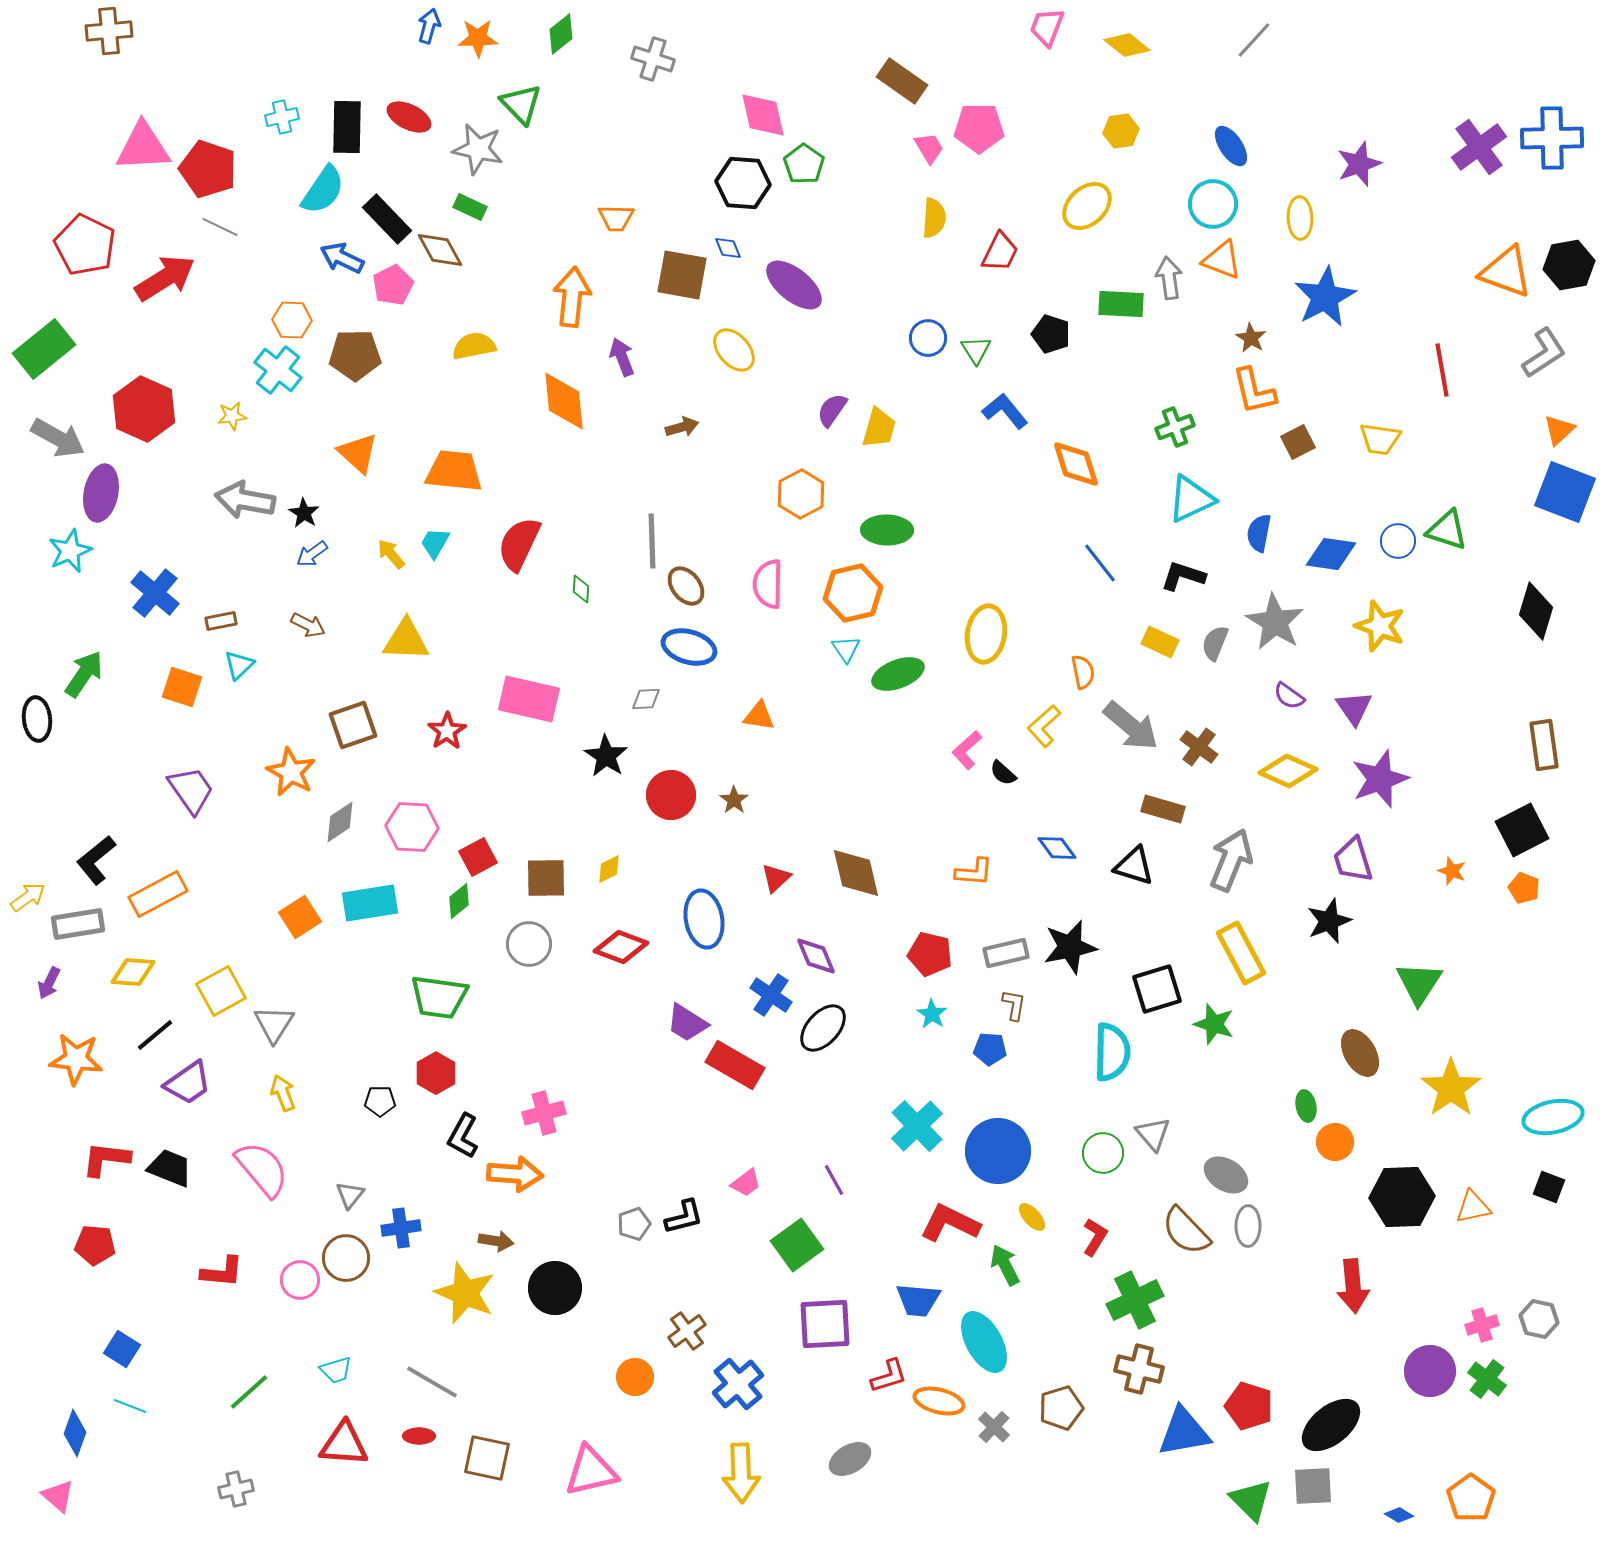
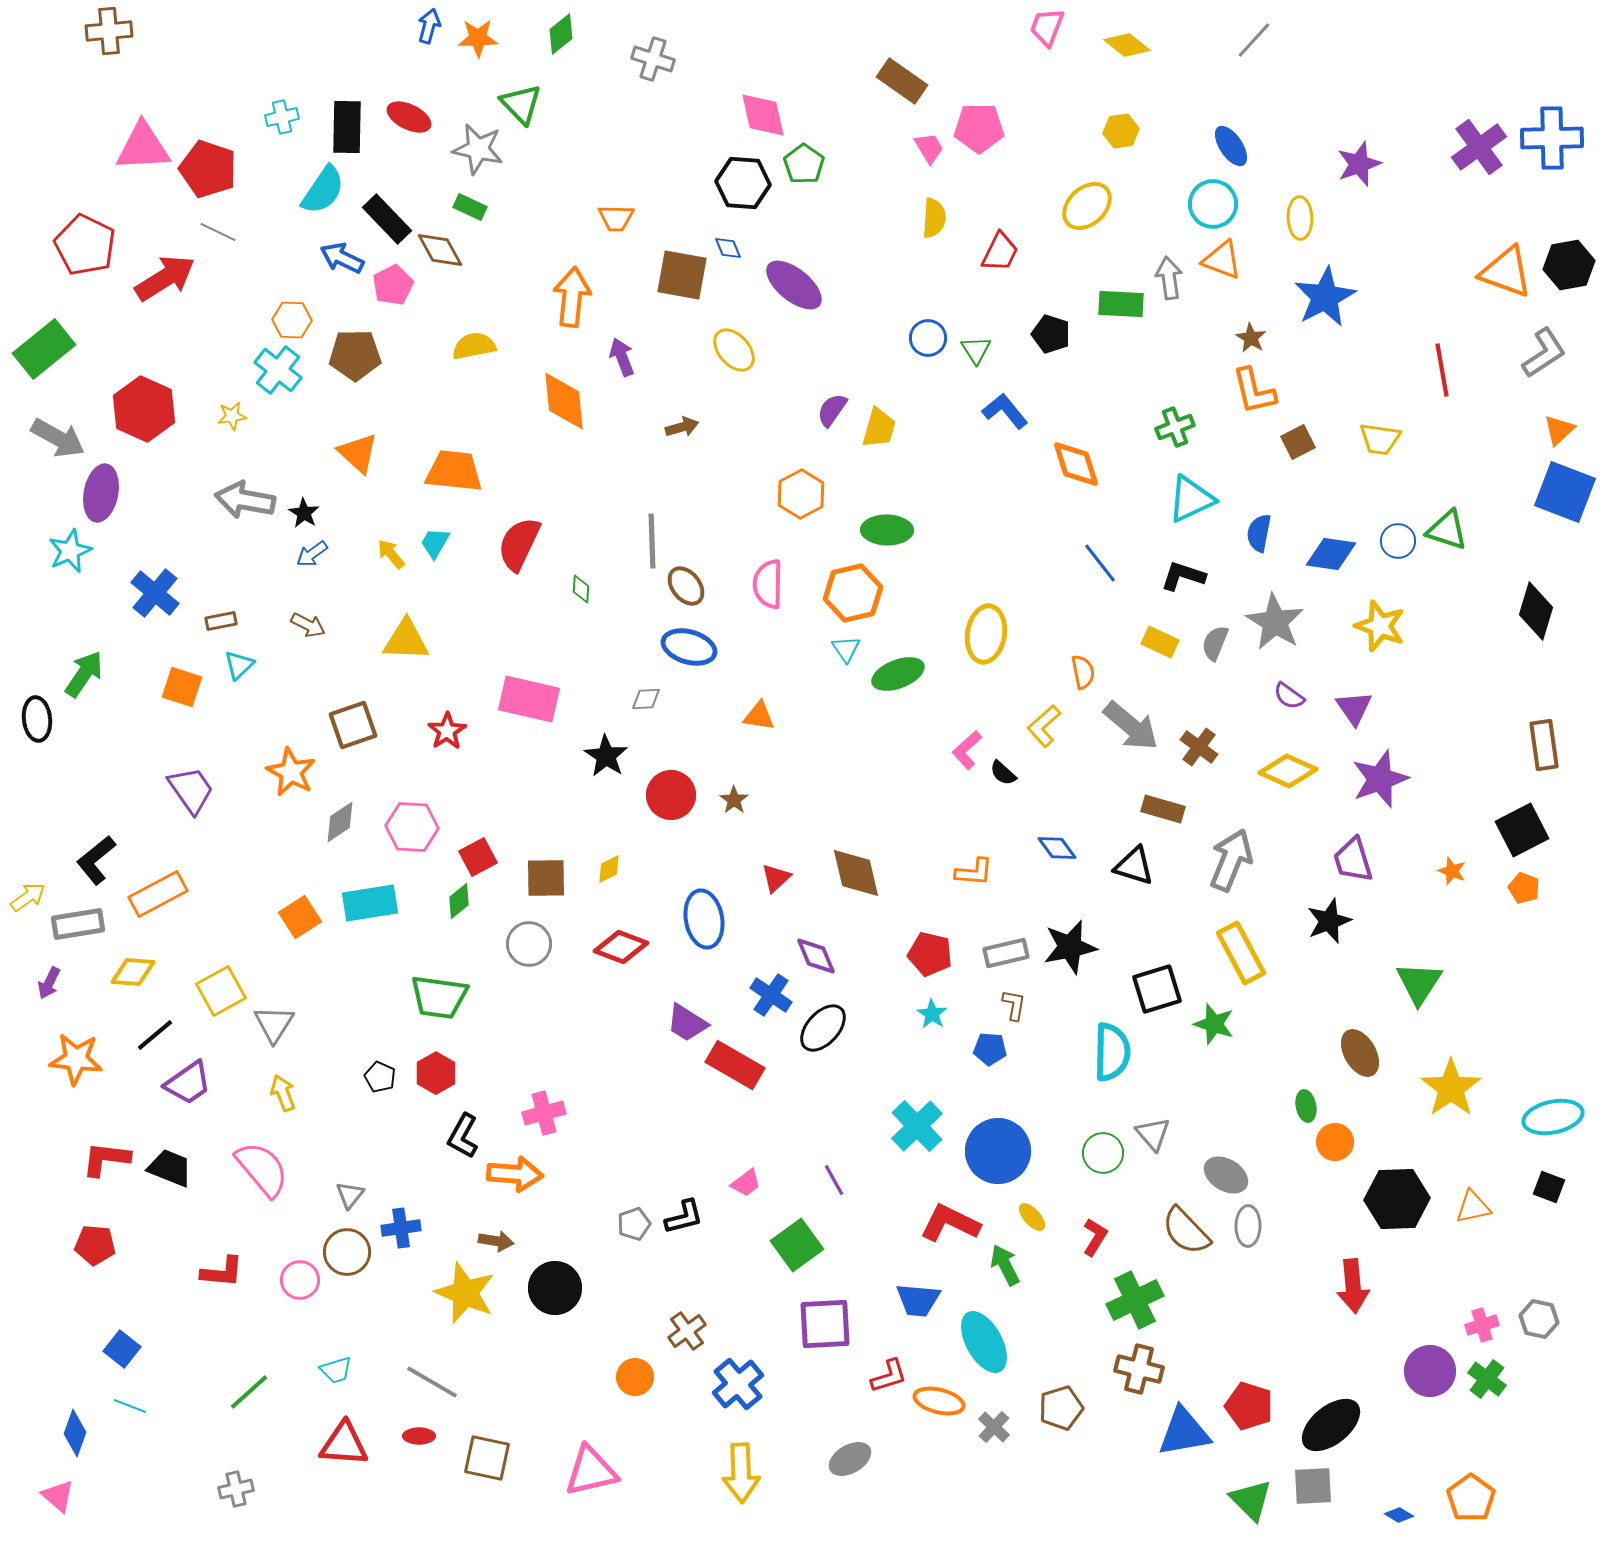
gray line at (220, 227): moved 2 px left, 5 px down
black pentagon at (380, 1101): moved 24 px up; rotated 24 degrees clockwise
black hexagon at (1402, 1197): moved 5 px left, 2 px down
brown circle at (346, 1258): moved 1 px right, 6 px up
blue square at (122, 1349): rotated 6 degrees clockwise
